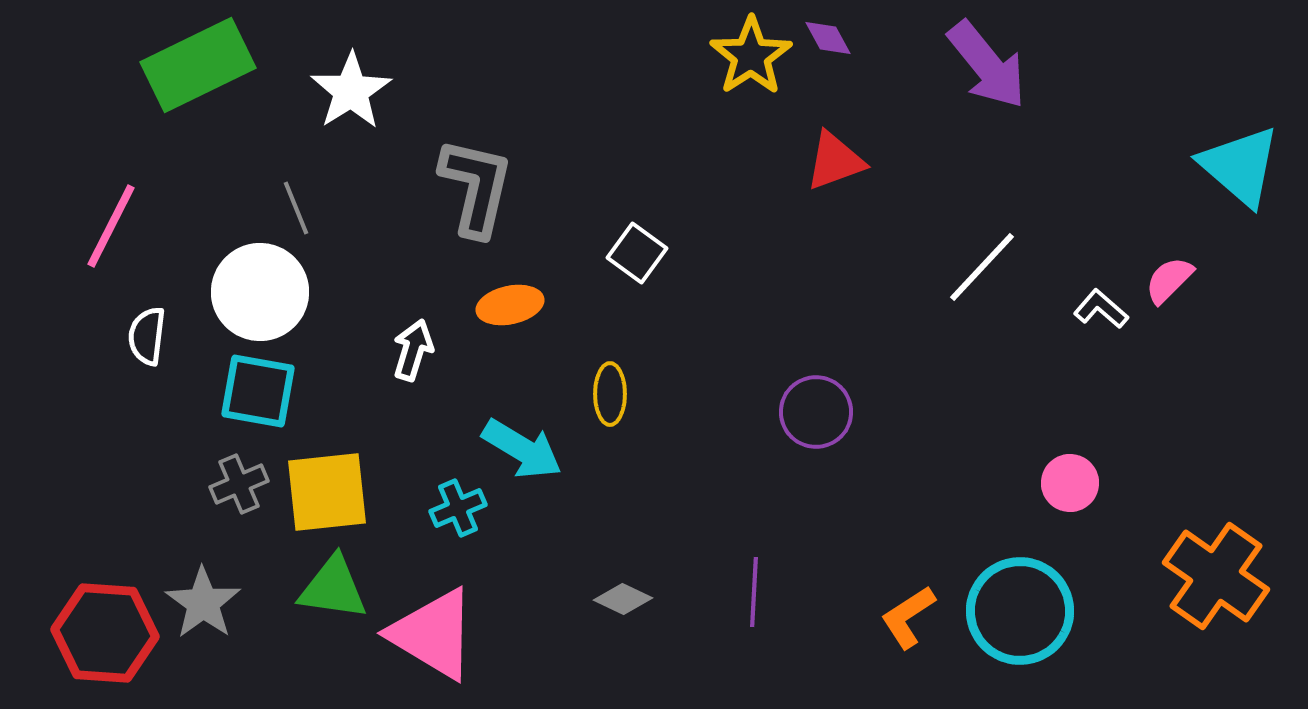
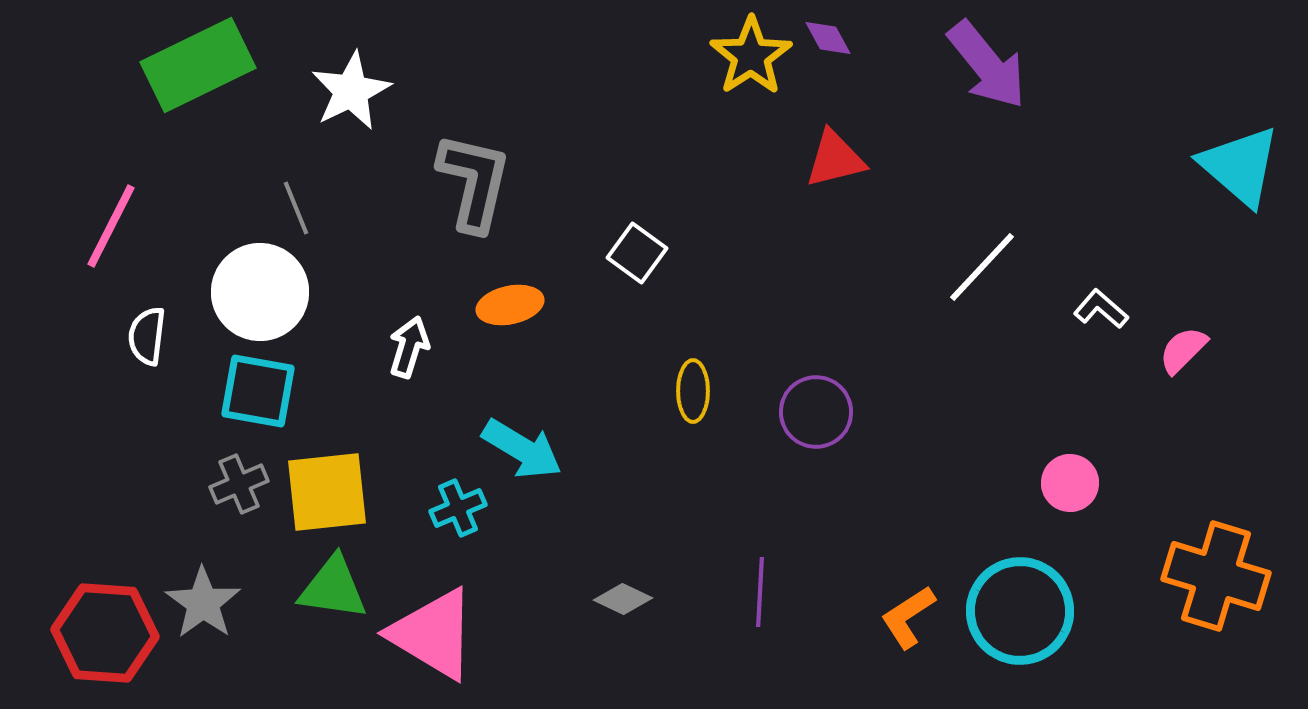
white star: rotated 6 degrees clockwise
red triangle: moved 2 px up; rotated 6 degrees clockwise
gray L-shape: moved 2 px left, 5 px up
pink semicircle: moved 14 px right, 70 px down
white arrow: moved 4 px left, 3 px up
yellow ellipse: moved 83 px right, 3 px up
orange cross: rotated 18 degrees counterclockwise
purple line: moved 6 px right
